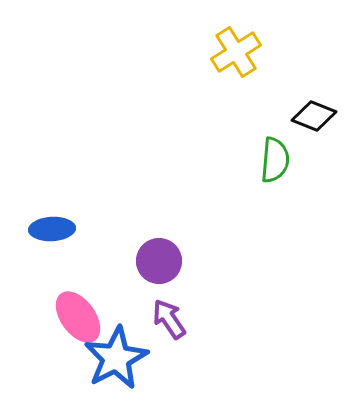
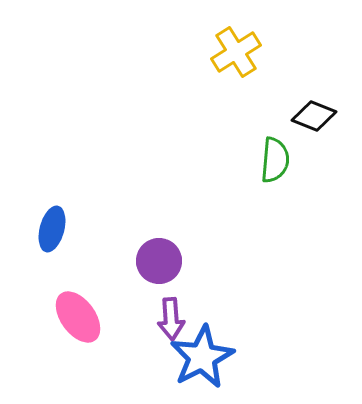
blue ellipse: rotated 72 degrees counterclockwise
purple arrow: moved 2 px right; rotated 150 degrees counterclockwise
blue star: moved 86 px right, 1 px up
